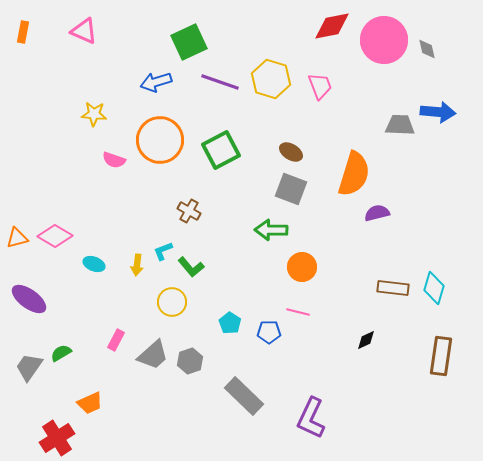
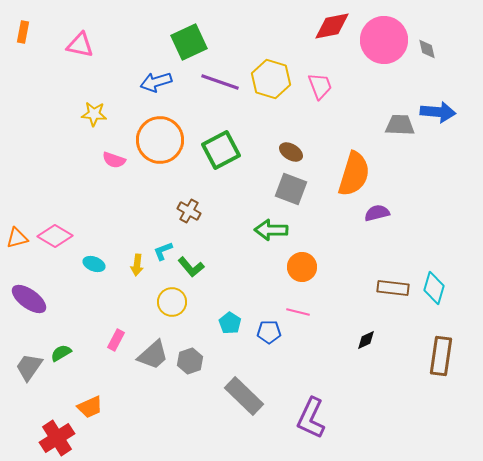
pink triangle at (84, 31): moved 4 px left, 14 px down; rotated 12 degrees counterclockwise
orange trapezoid at (90, 403): moved 4 px down
